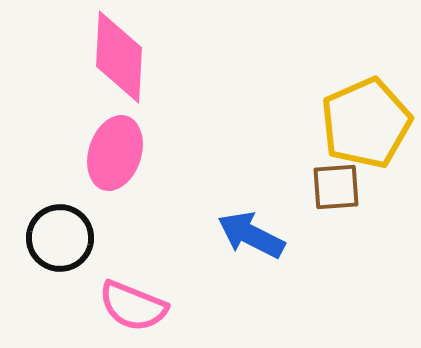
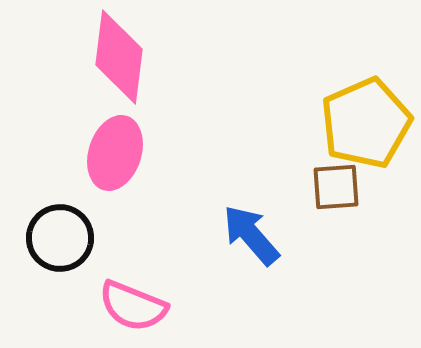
pink diamond: rotated 4 degrees clockwise
blue arrow: rotated 22 degrees clockwise
